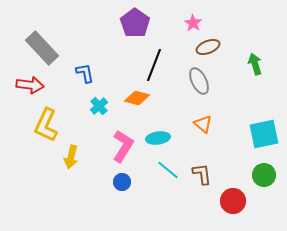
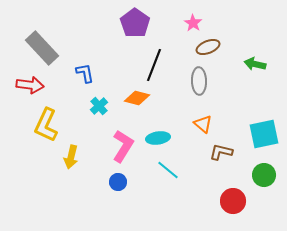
green arrow: rotated 60 degrees counterclockwise
gray ellipse: rotated 24 degrees clockwise
brown L-shape: moved 19 px right, 22 px up; rotated 70 degrees counterclockwise
blue circle: moved 4 px left
